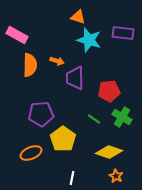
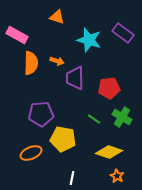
orange triangle: moved 21 px left
purple rectangle: rotated 30 degrees clockwise
orange semicircle: moved 1 px right, 2 px up
red pentagon: moved 3 px up
yellow pentagon: rotated 25 degrees counterclockwise
orange star: moved 1 px right
